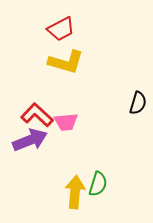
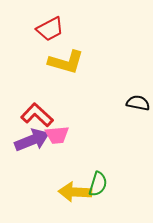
red trapezoid: moved 11 px left
black semicircle: rotated 95 degrees counterclockwise
pink trapezoid: moved 9 px left, 13 px down
purple arrow: moved 2 px right
yellow arrow: rotated 92 degrees counterclockwise
